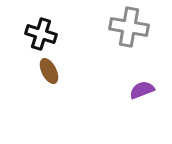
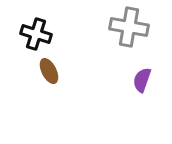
black cross: moved 5 px left
purple semicircle: moved 10 px up; rotated 50 degrees counterclockwise
